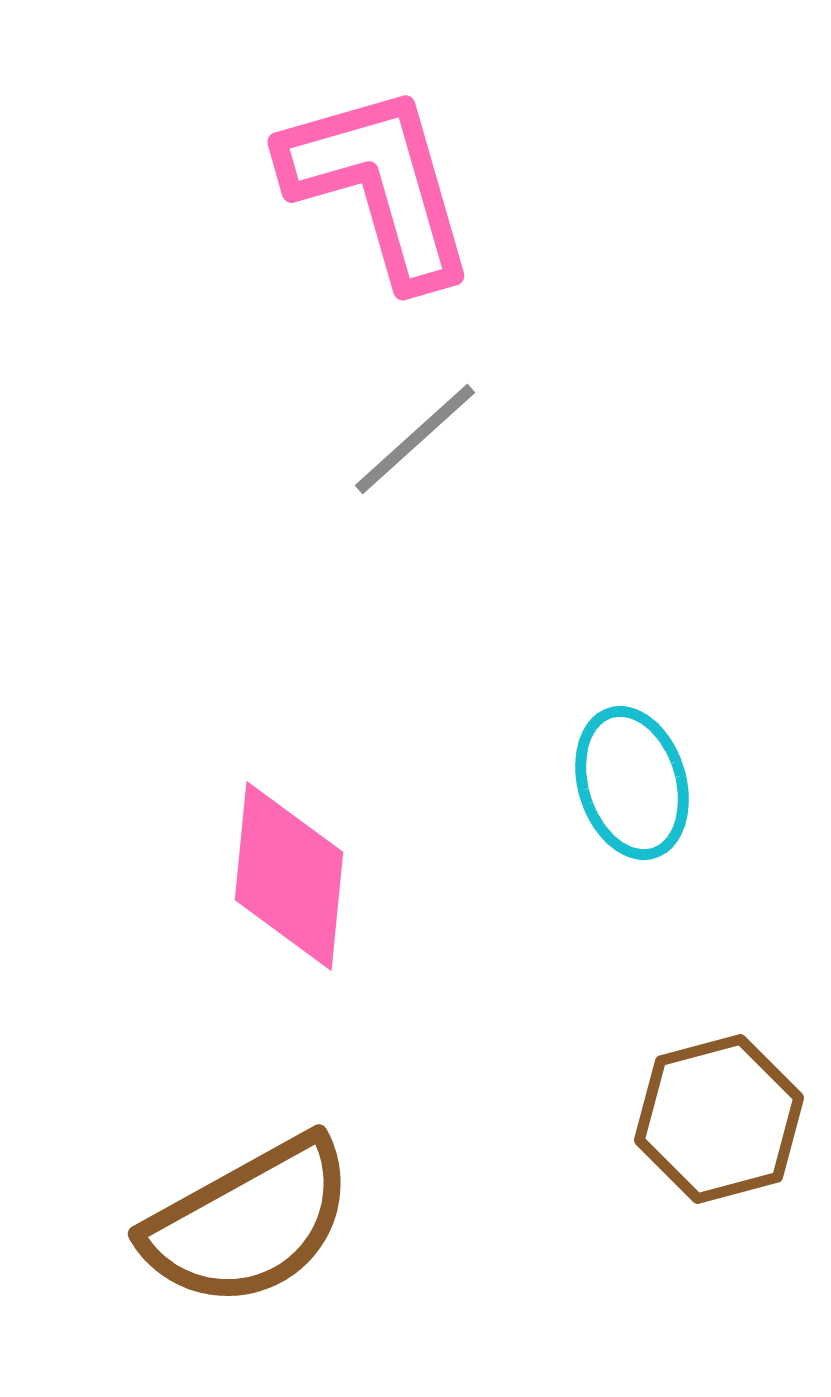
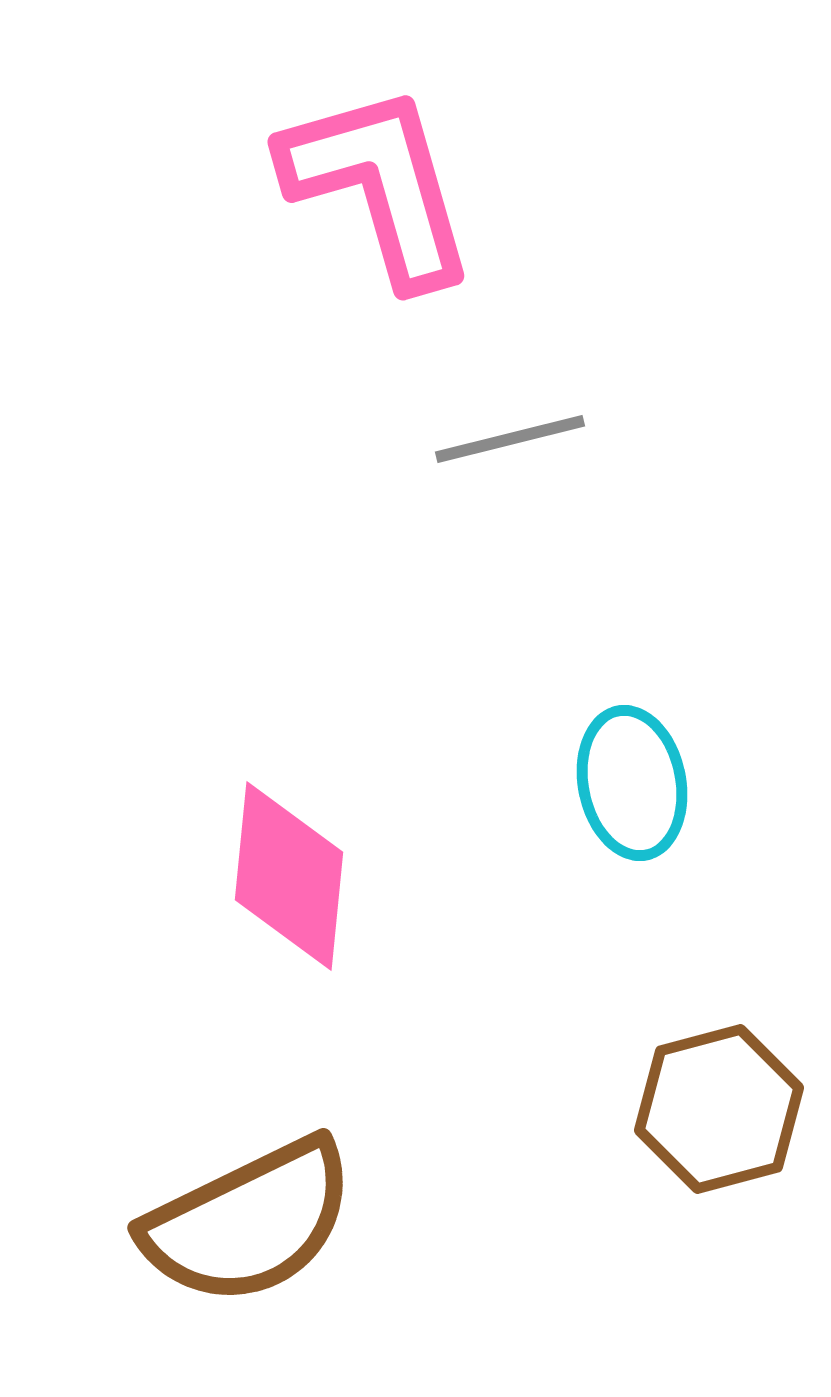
gray line: moved 95 px right; rotated 28 degrees clockwise
cyan ellipse: rotated 6 degrees clockwise
brown hexagon: moved 10 px up
brown semicircle: rotated 3 degrees clockwise
